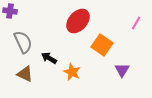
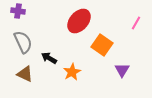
purple cross: moved 8 px right
red ellipse: moved 1 px right
orange star: rotated 18 degrees clockwise
